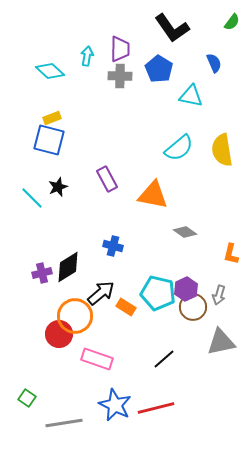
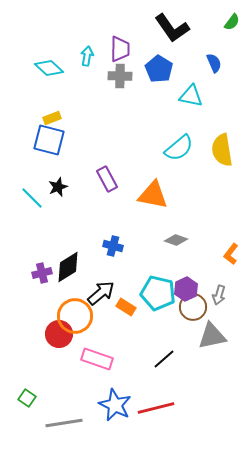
cyan diamond: moved 1 px left, 3 px up
gray diamond: moved 9 px left, 8 px down; rotated 15 degrees counterclockwise
orange L-shape: rotated 25 degrees clockwise
gray triangle: moved 9 px left, 6 px up
